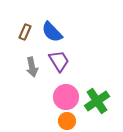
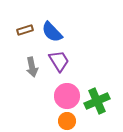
brown rectangle: moved 2 px up; rotated 49 degrees clockwise
pink circle: moved 1 px right, 1 px up
green cross: rotated 10 degrees clockwise
